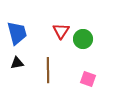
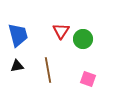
blue trapezoid: moved 1 px right, 2 px down
black triangle: moved 3 px down
brown line: rotated 10 degrees counterclockwise
